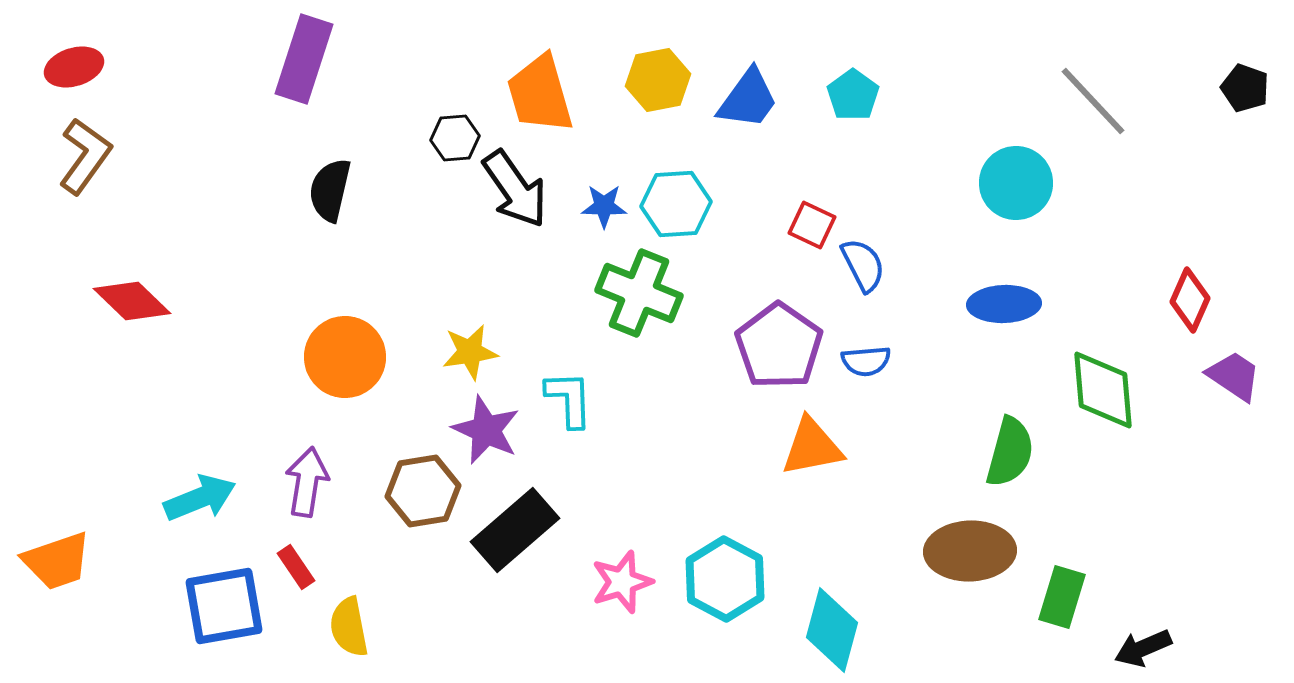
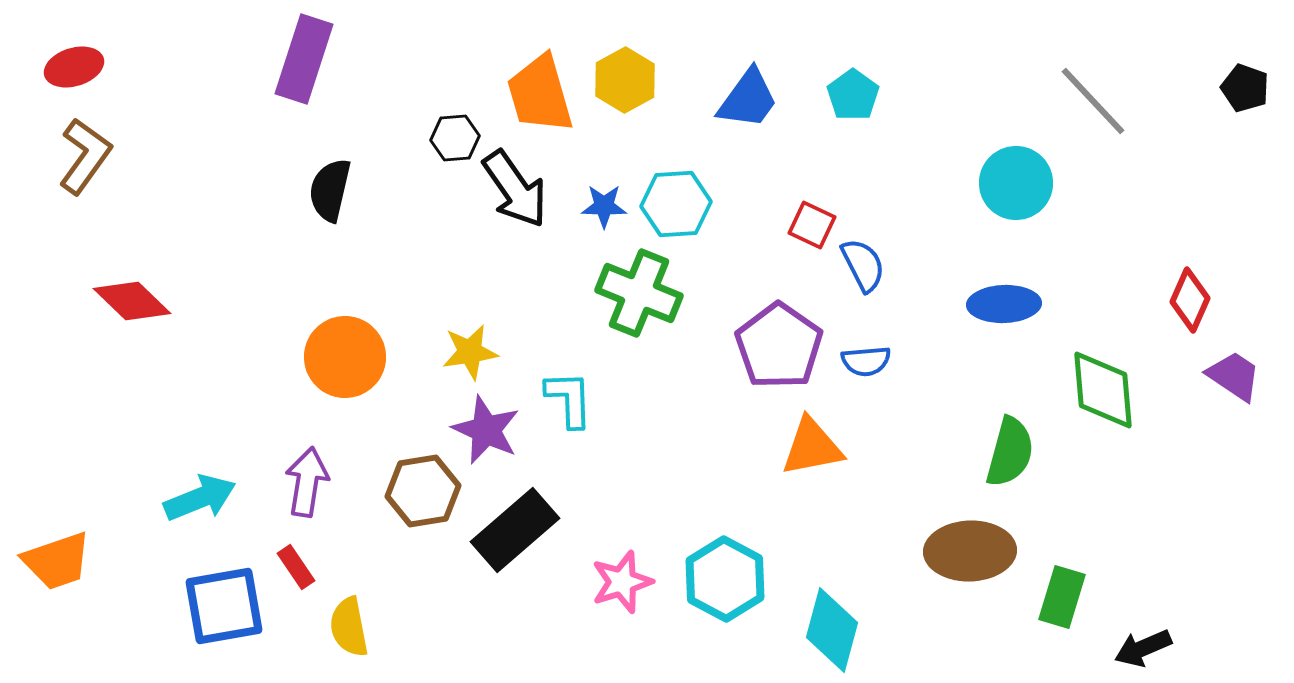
yellow hexagon at (658, 80): moved 33 px left; rotated 18 degrees counterclockwise
